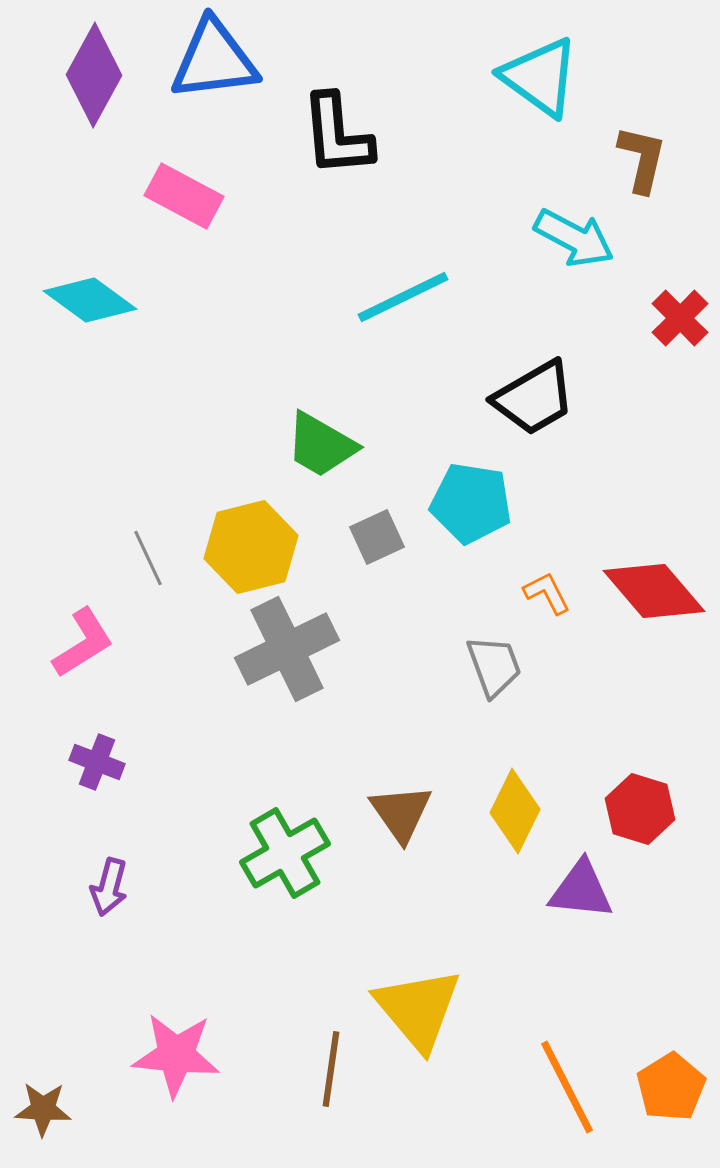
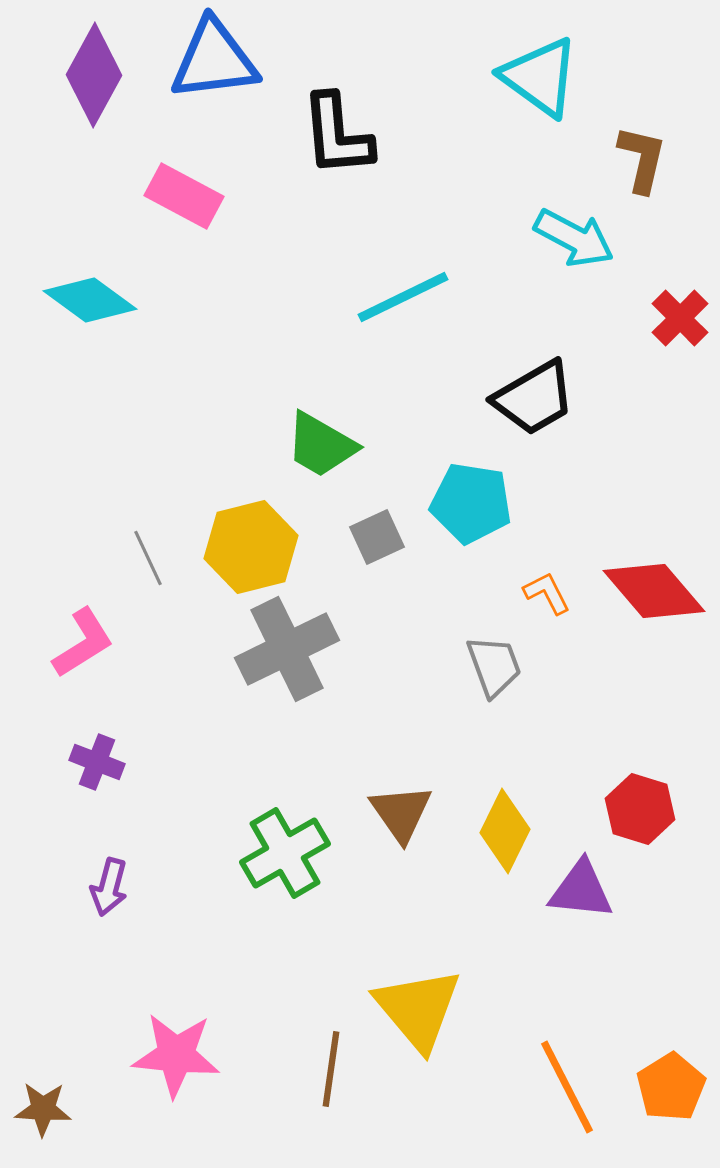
yellow diamond: moved 10 px left, 20 px down
